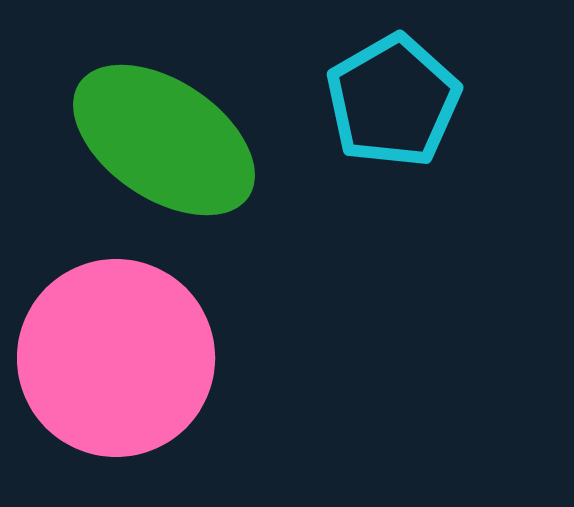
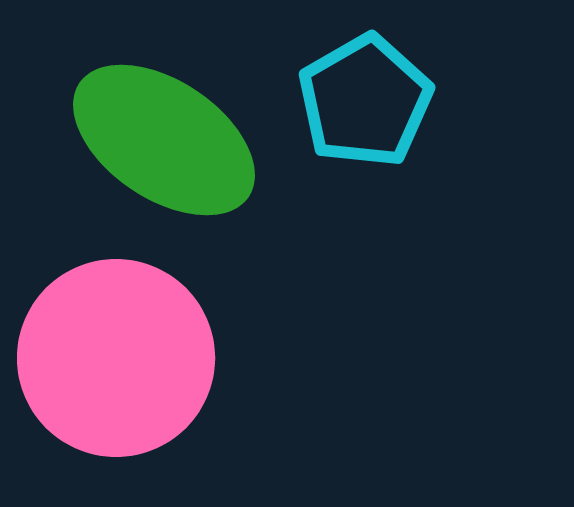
cyan pentagon: moved 28 px left
